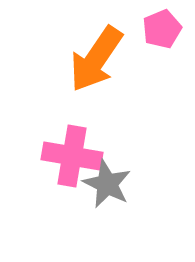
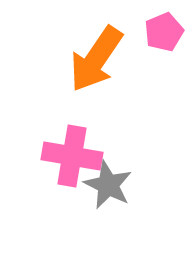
pink pentagon: moved 2 px right, 3 px down
gray star: moved 1 px right, 1 px down
